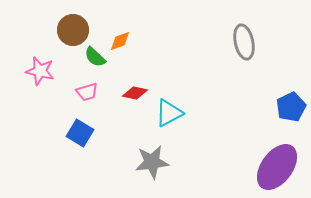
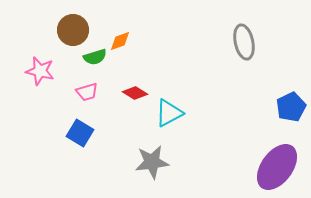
green semicircle: rotated 60 degrees counterclockwise
red diamond: rotated 20 degrees clockwise
